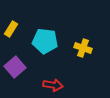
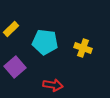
yellow rectangle: rotated 14 degrees clockwise
cyan pentagon: moved 1 px down
